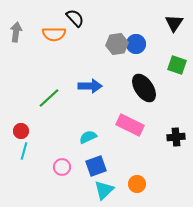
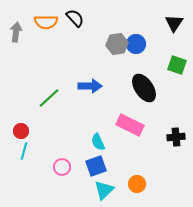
orange semicircle: moved 8 px left, 12 px up
cyan semicircle: moved 10 px right, 5 px down; rotated 90 degrees counterclockwise
